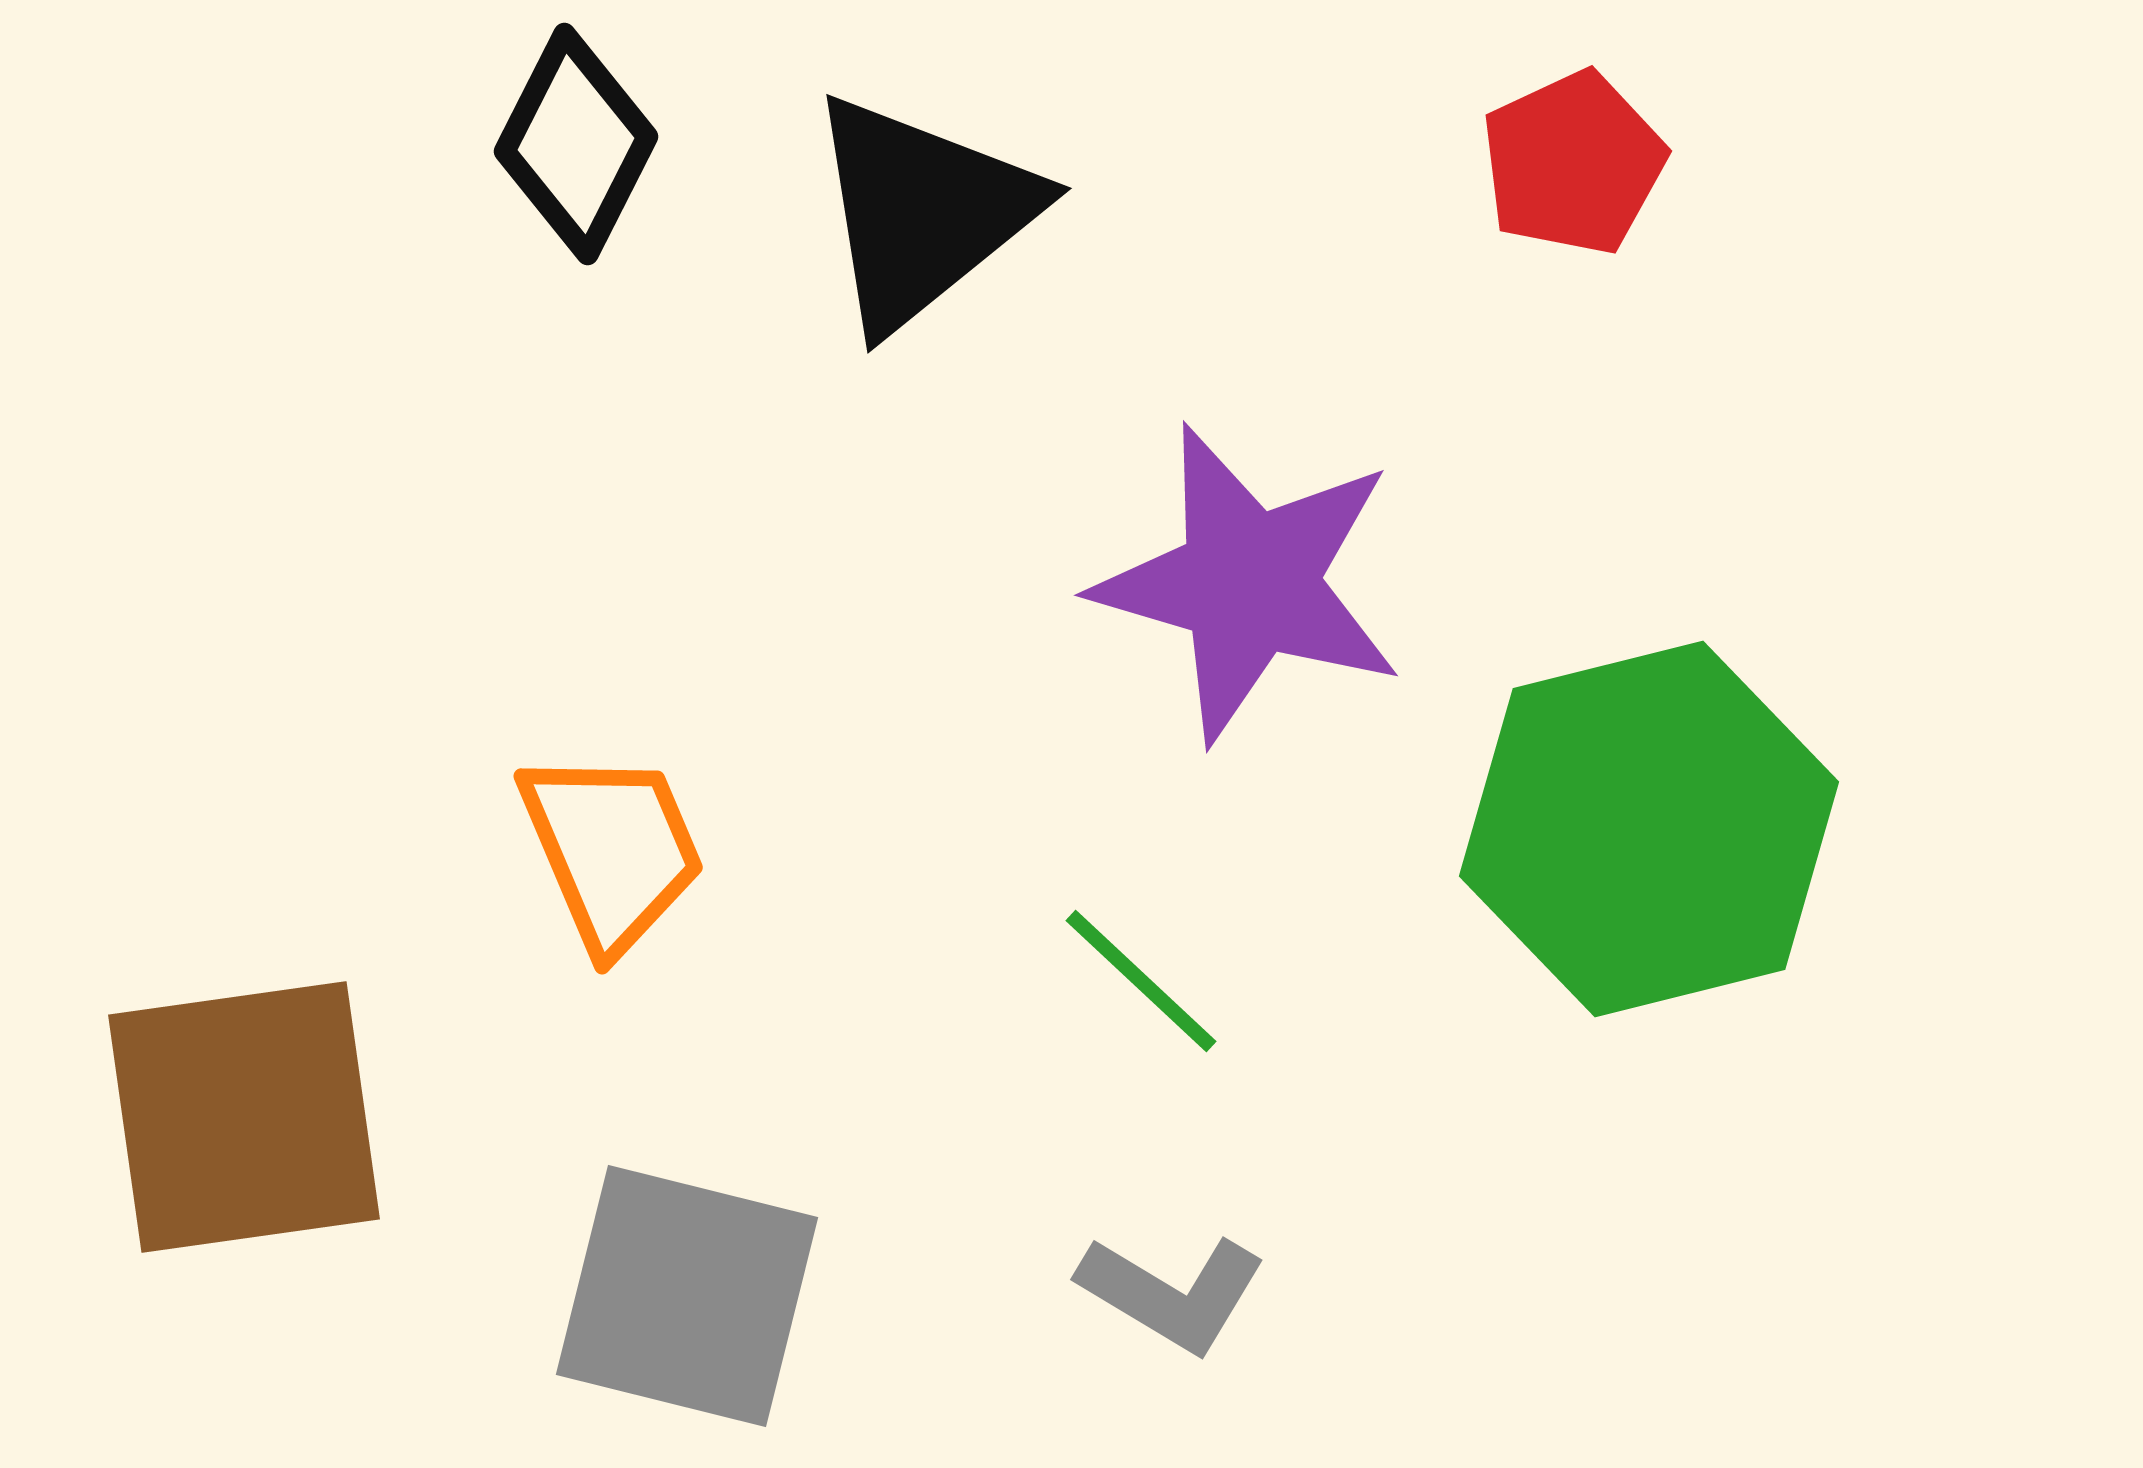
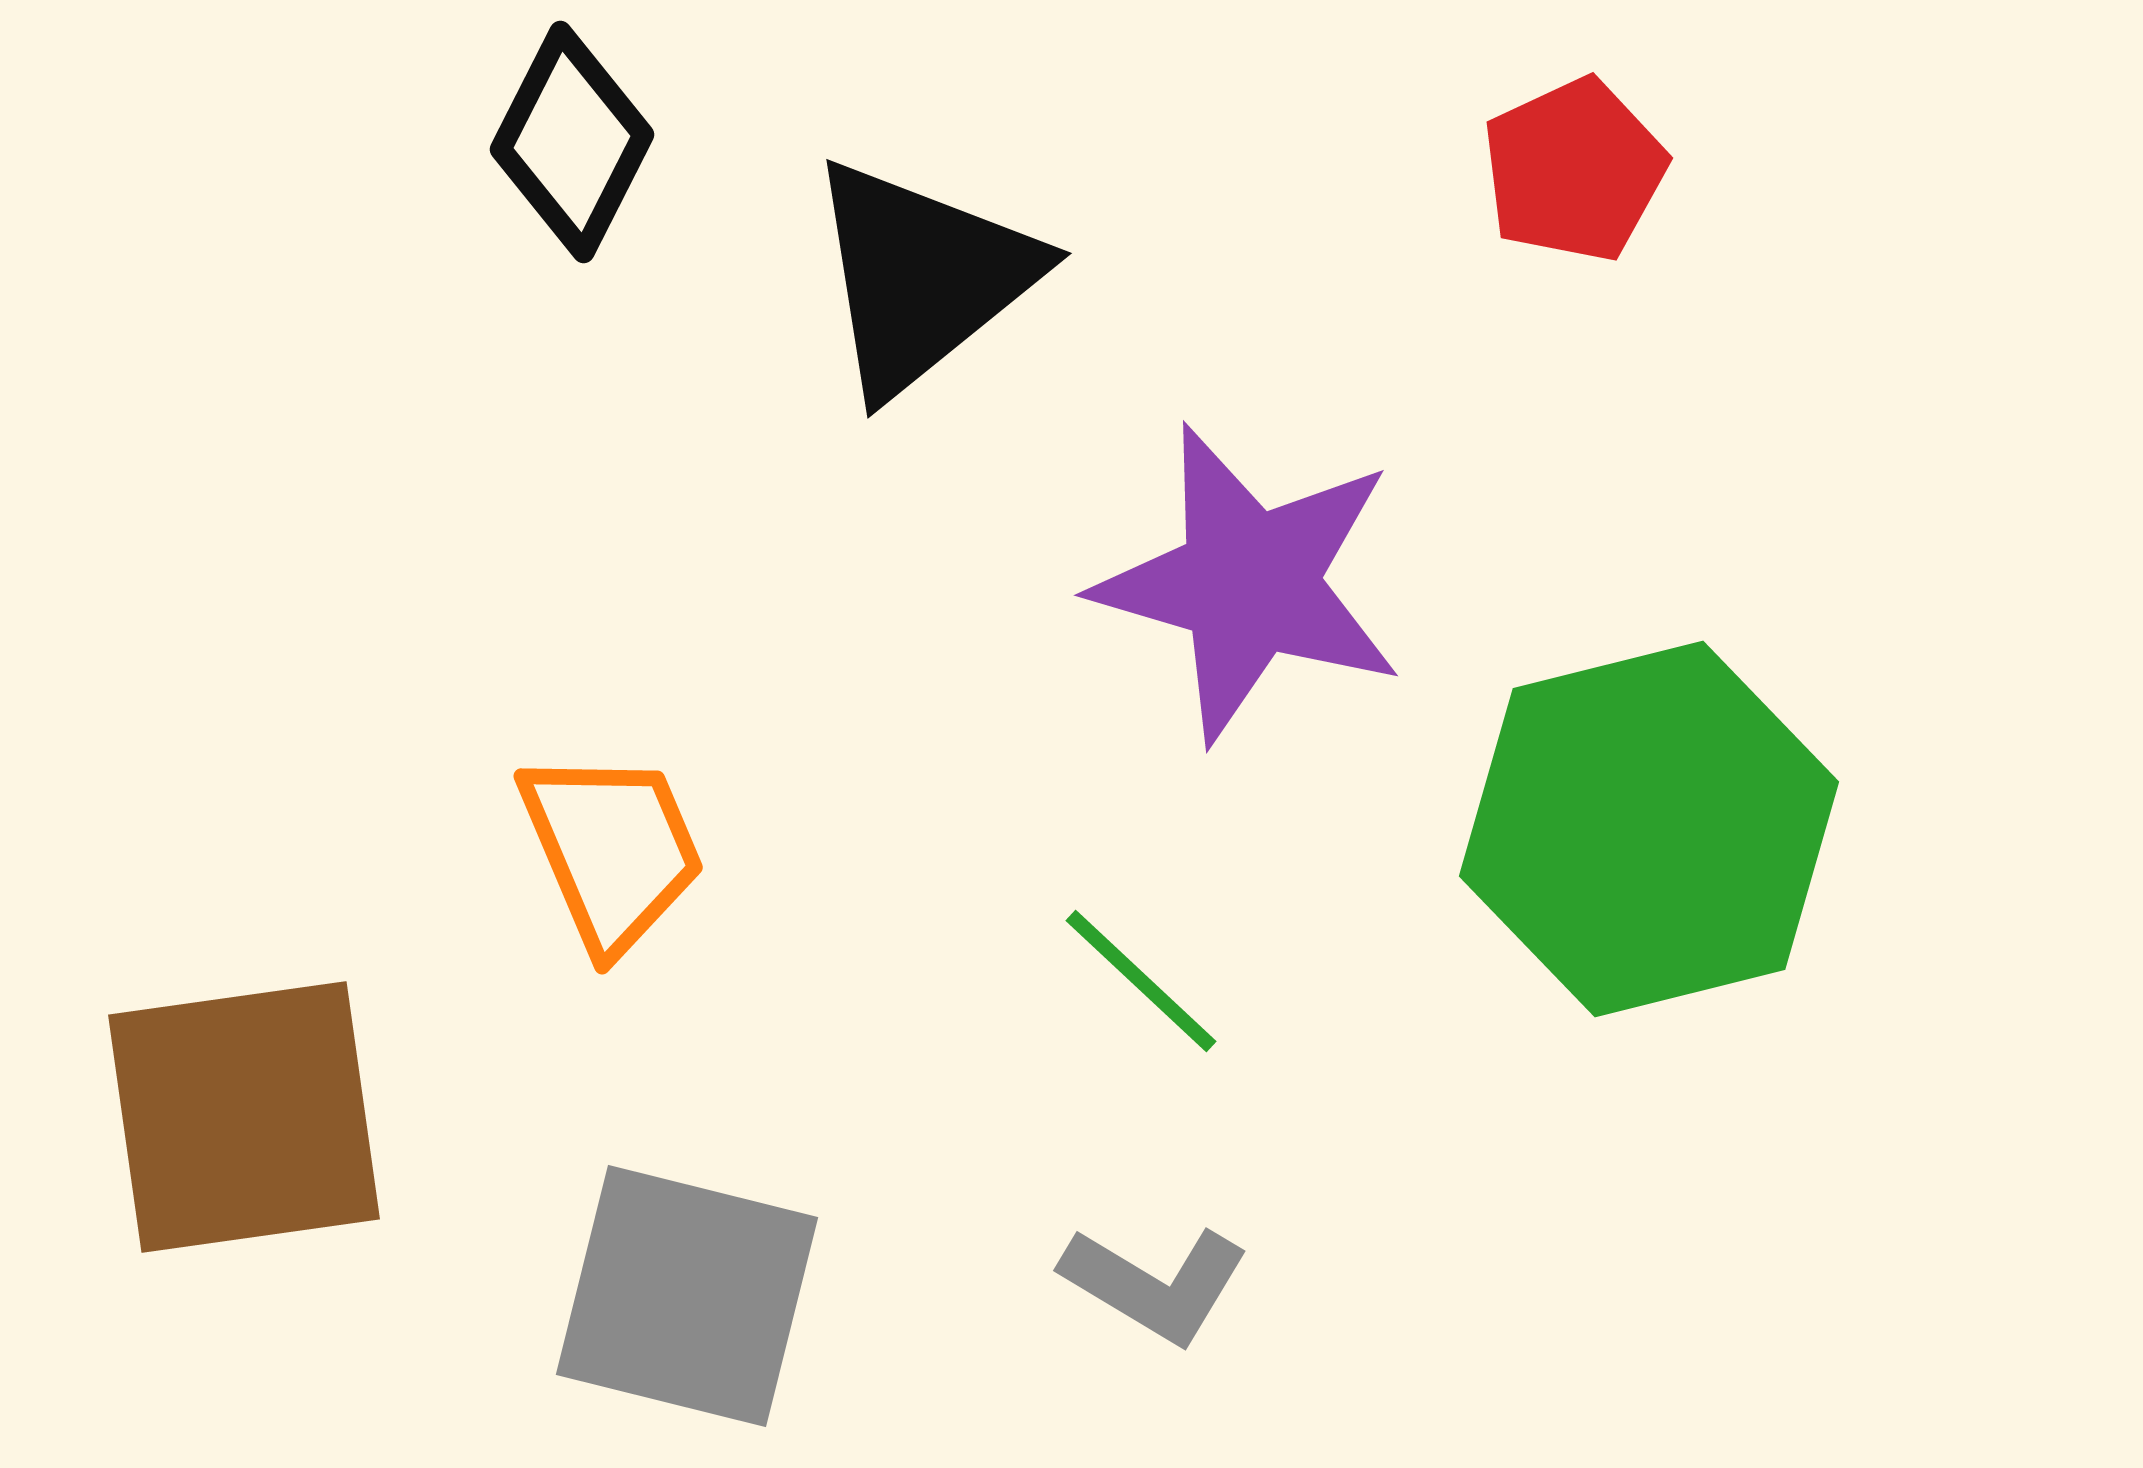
black diamond: moved 4 px left, 2 px up
red pentagon: moved 1 px right, 7 px down
black triangle: moved 65 px down
gray L-shape: moved 17 px left, 9 px up
